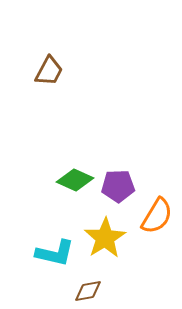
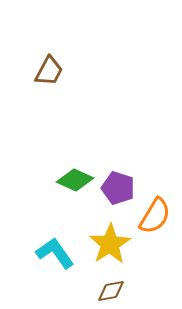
purple pentagon: moved 2 px down; rotated 20 degrees clockwise
orange semicircle: moved 2 px left
yellow star: moved 5 px right, 6 px down
cyan L-shape: rotated 138 degrees counterclockwise
brown diamond: moved 23 px right
